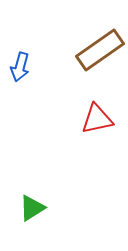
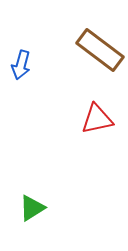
brown rectangle: rotated 72 degrees clockwise
blue arrow: moved 1 px right, 2 px up
